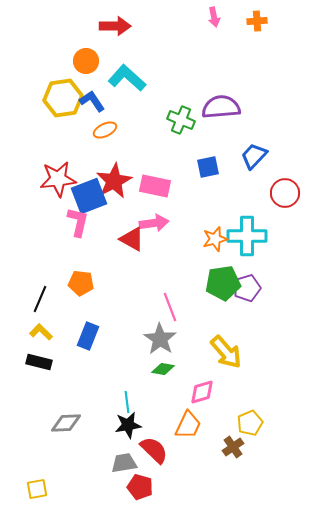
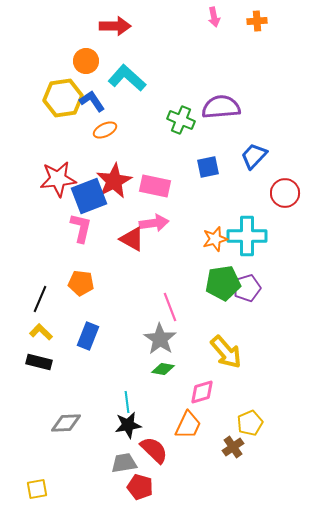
pink L-shape at (78, 222): moved 3 px right, 6 px down
